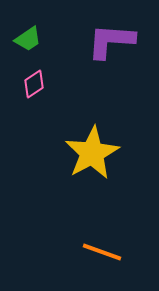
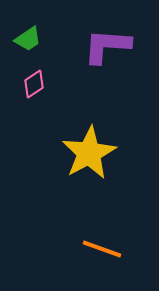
purple L-shape: moved 4 px left, 5 px down
yellow star: moved 3 px left
orange line: moved 3 px up
